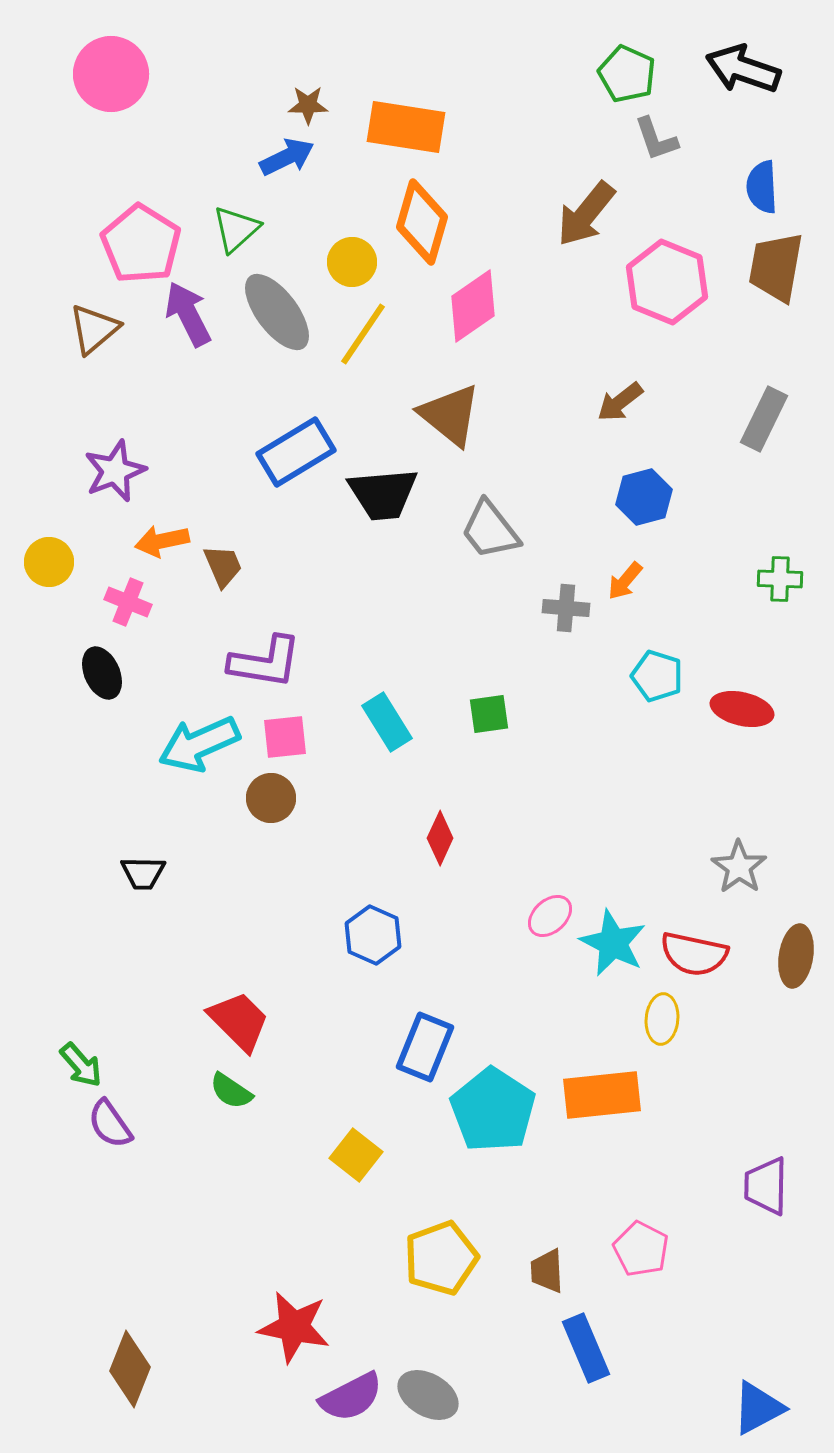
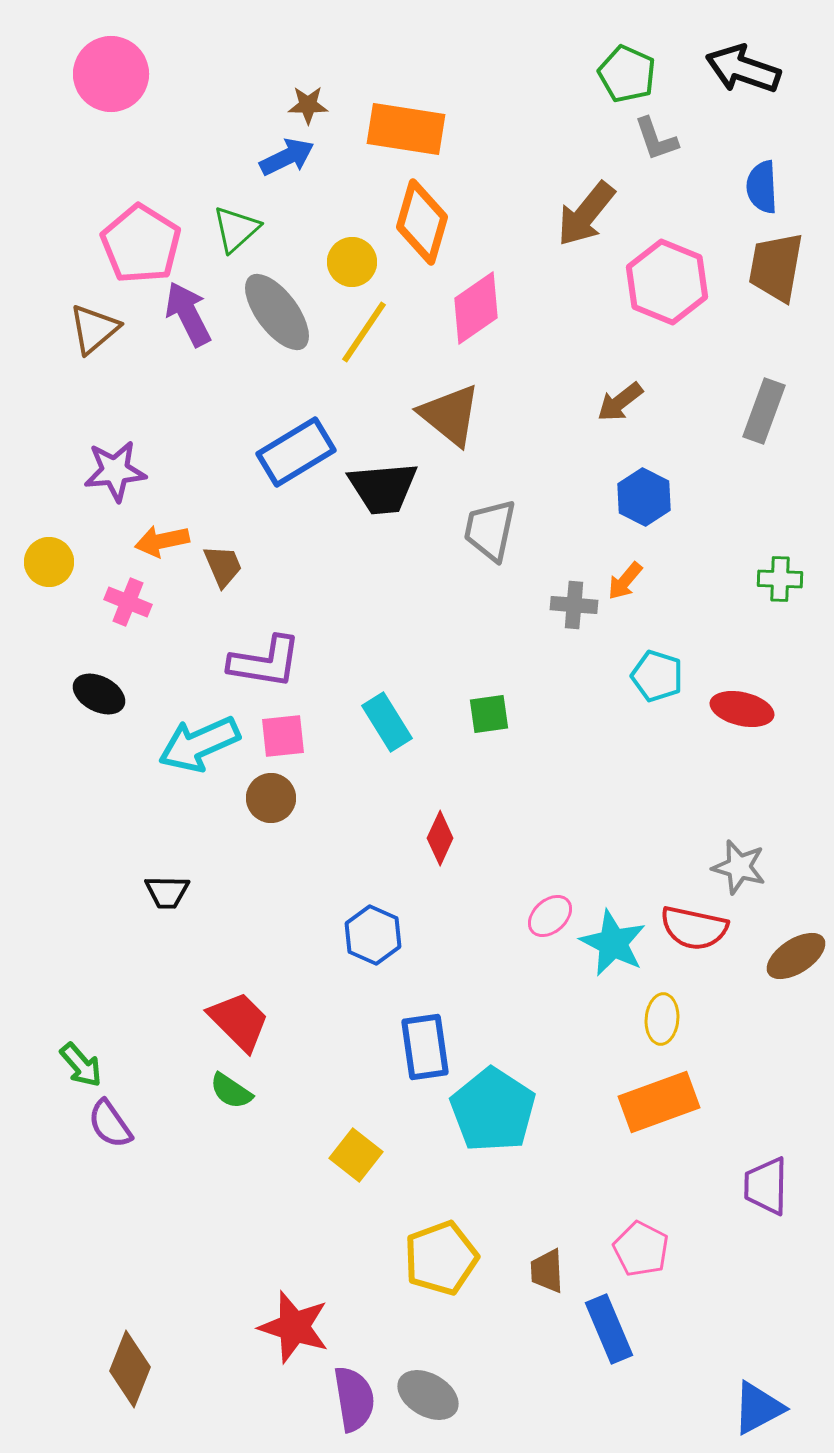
orange rectangle at (406, 127): moved 2 px down
pink diamond at (473, 306): moved 3 px right, 2 px down
yellow line at (363, 334): moved 1 px right, 2 px up
gray rectangle at (764, 419): moved 8 px up; rotated 6 degrees counterclockwise
purple star at (115, 471): rotated 16 degrees clockwise
black trapezoid at (383, 494): moved 6 px up
blue hexagon at (644, 497): rotated 18 degrees counterclockwise
gray trapezoid at (490, 530): rotated 50 degrees clockwise
gray cross at (566, 608): moved 8 px right, 3 px up
black ellipse at (102, 673): moved 3 px left, 21 px down; rotated 39 degrees counterclockwise
pink square at (285, 737): moved 2 px left, 1 px up
gray star at (739, 867): rotated 20 degrees counterclockwise
black trapezoid at (143, 873): moved 24 px right, 19 px down
red semicircle at (694, 954): moved 26 px up
brown ellipse at (796, 956): rotated 48 degrees clockwise
blue rectangle at (425, 1047): rotated 30 degrees counterclockwise
orange rectangle at (602, 1095): moved 57 px right, 7 px down; rotated 14 degrees counterclockwise
red star at (294, 1327): rotated 6 degrees clockwise
blue rectangle at (586, 1348): moved 23 px right, 19 px up
purple semicircle at (351, 1397): moved 3 px right, 2 px down; rotated 72 degrees counterclockwise
